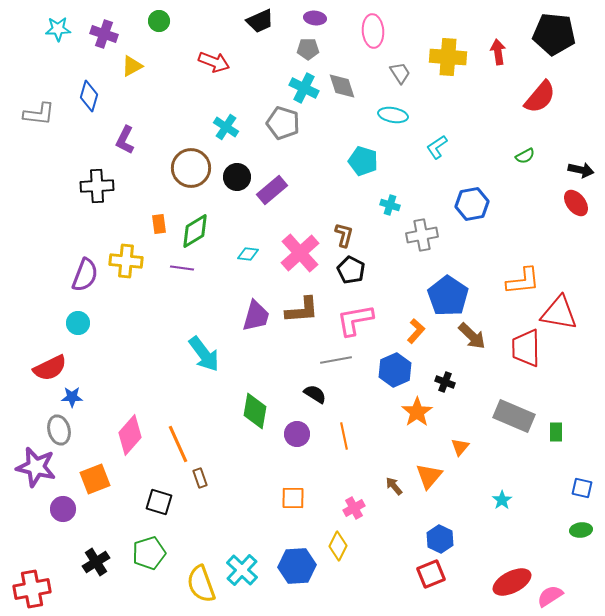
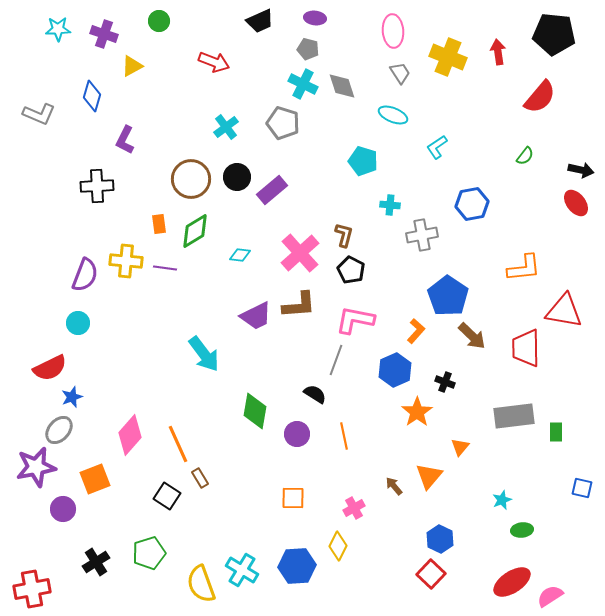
pink ellipse at (373, 31): moved 20 px right
gray pentagon at (308, 49): rotated 15 degrees clockwise
yellow cross at (448, 57): rotated 18 degrees clockwise
cyan cross at (304, 88): moved 1 px left, 4 px up
blue diamond at (89, 96): moved 3 px right
gray L-shape at (39, 114): rotated 16 degrees clockwise
cyan ellipse at (393, 115): rotated 12 degrees clockwise
cyan cross at (226, 127): rotated 20 degrees clockwise
green semicircle at (525, 156): rotated 24 degrees counterclockwise
brown circle at (191, 168): moved 11 px down
cyan cross at (390, 205): rotated 12 degrees counterclockwise
cyan diamond at (248, 254): moved 8 px left, 1 px down
purple line at (182, 268): moved 17 px left
orange L-shape at (523, 281): moved 1 px right, 13 px up
brown L-shape at (302, 310): moved 3 px left, 5 px up
red triangle at (559, 313): moved 5 px right, 2 px up
purple trapezoid at (256, 316): rotated 48 degrees clockwise
pink L-shape at (355, 320): rotated 21 degrees clockwise
gray line at (336, 360): rotated 60 degrees counterclockwise
blue star at (72, 397): rotated 20 degrees counterclockwise
gray rectangle at (514, 416): rotated 30 degrees counterclockwise
gray ellipse at (59, 430): rotated 56 degrees clockwise
purple star at (36, 467): rotated 24 degrees counterclockwise
brown rectangle at (200, 478): rotated 12 degrees counterclockwise
cyan star at (502, 500): rotated 12 degrees clockwise
black square at (159, 502): moved 8 px right, 6 px up; rotated 16 degrees clockwise
green ellipse at (581, 530): moved 59 px left
cyan cross at (242, 570): rotated 12 degrees counterclockwise
red square at (431, 574): rotated 24 degrees counterclockwise
red ellipse at (512, 582): rotated 6 degrees counterclockwise
